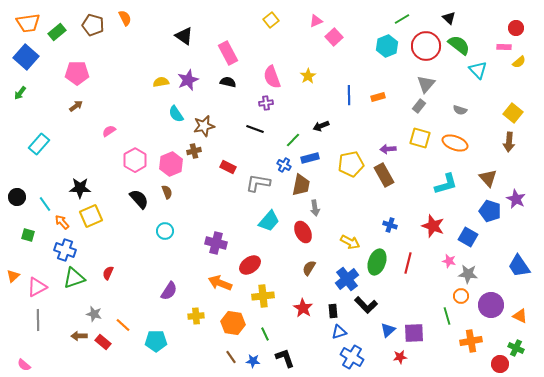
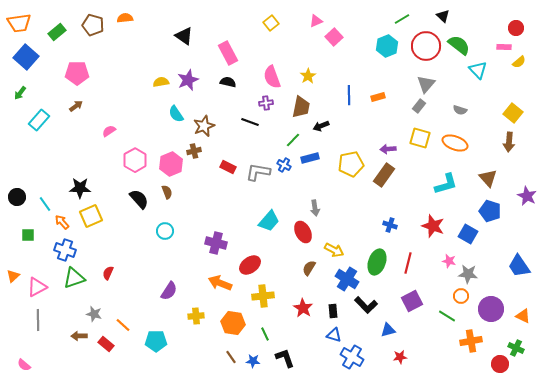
orange semicircle at (125, 18): rotated 70 degrees counterclockwise
black triangle at (449, 18): moved 6 px left, 2 px up
yellow square at (271, 20): moved 3 px down
orange trapezoid at (28, 23): moved 9 px left
brown star at (204, 126): rotated 10 degrees counterclockwise
black line at (255, 129): moved 5 px left, 7 px up
cyan rectangle at (39, 144): moved 24 px up
brown rectangle at (384, 175): rotated 65 degrees clockwise
gray L-shape at (258, 183): moved 11 px up
brown trapezoid at (301, 185): moved 78 px up
purple star at (516, 199): moved 11 px right, 3 px up
green square at (28, 235): rotated 16 degrees counterclockwise
blue square at (468, 237): moved 3 px up
yellow arrow at (350, 242): moved 16 px left, 8 px down
blue cross at (347, 279): rotated 20 degrees counterclockwise
purple circle at (491, 305): moved 4 px down
green line at (447, 316): rotated 42 degrees counterclockwise
orange triangle at (520, 316): moved 3 px right
blue triangle at (388, 330): rotated 28 degrees clockwise
blue triangle at (339, 332): moved 5 px left, 3 px down; rotated 35 degrees clockwise
purple square at (414, 333): moved 2 px left, 32 px up; rotated 25 degrees counterclockwise
red rectangle at (103, 342): moved 3 px right, 2 px down
